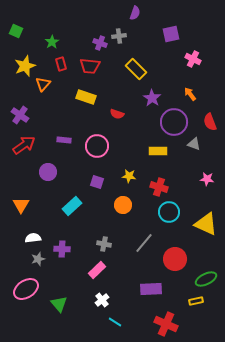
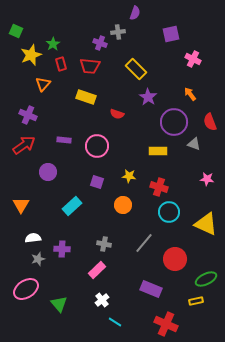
gray cross at (119, 36): moved 1 px left, 4 px up
green star at (52, 42): moved 1 px right, 2 px down
yellow star at (25, 66): moved 6 px right, 11 px up
purple star at (152, 98): moved 4 px left, 1 px up
purple cross at (20, 115): moved 8 px right; rotated 12 degrees counterclockwise
purple rectangle at (151, 289): rotated 25 degrees clockwise
